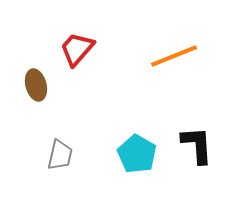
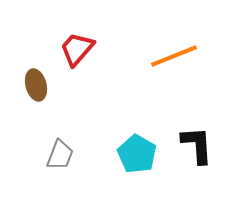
gray trapezoid: rotated 8 degrees clockwise
